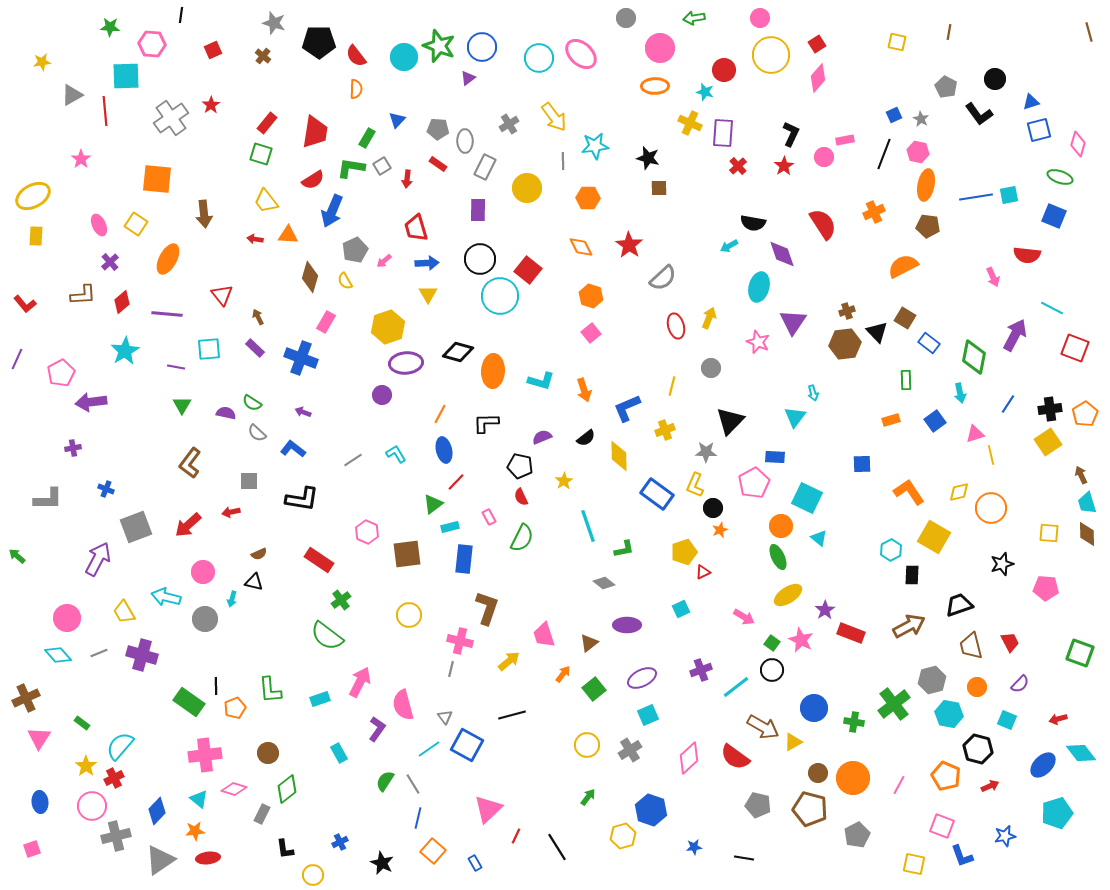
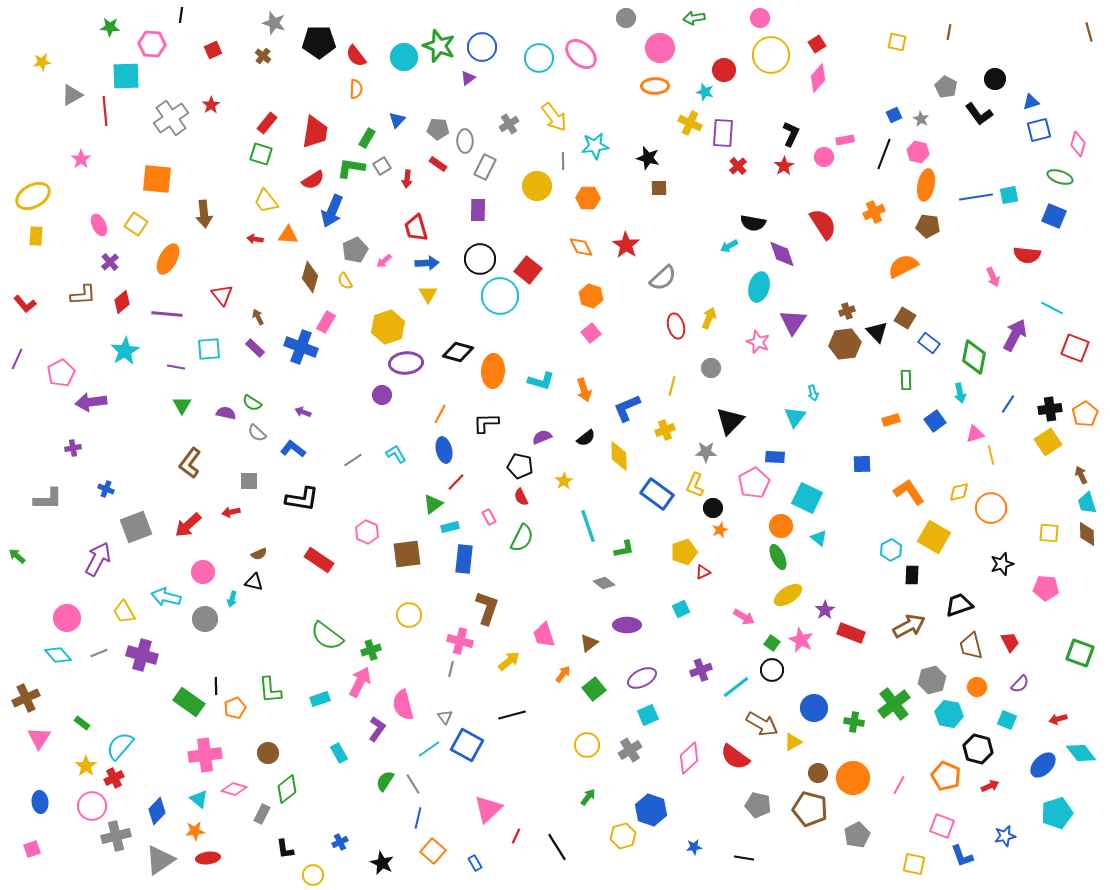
yellow circle at (527, 188): moved 10 px right, 2 px up
red star at (629, 245): moved 3 px left
blue cross at (301, 358): moved 11 px up
green cross at (341, 600): moved 30 px right, 50 px down; rotated 18 degrees clockwise
brown arrow at (763, 727): moved 1 px left, 3 px up
